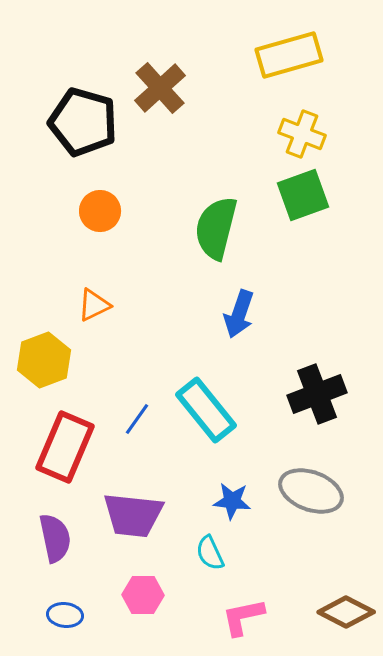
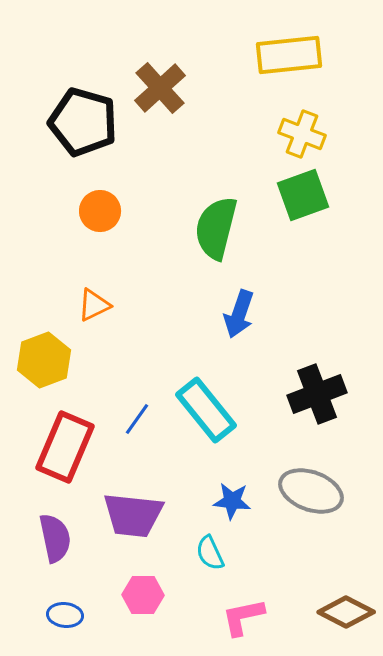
yellow rectangle: rotated 10 degrees clockwise
